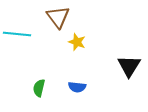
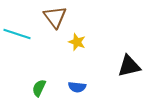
brown triangle: moved 3 px left
cyan line: rotated 12 degrees clockwise
black triangle: rotated 45 degrees clockwise
green semicircle: rotated 12 degrees clockwise
